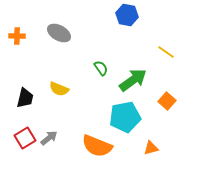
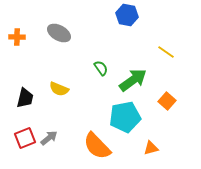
orange cross: moved 1 px down
red square: rotated 10 degrees clockwise
orange semicircle: rotated 24 degrees clockwise
